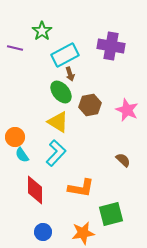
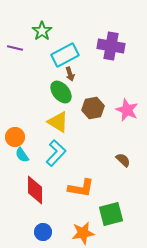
brown hexagon: moved 3 px right, 3 px down
